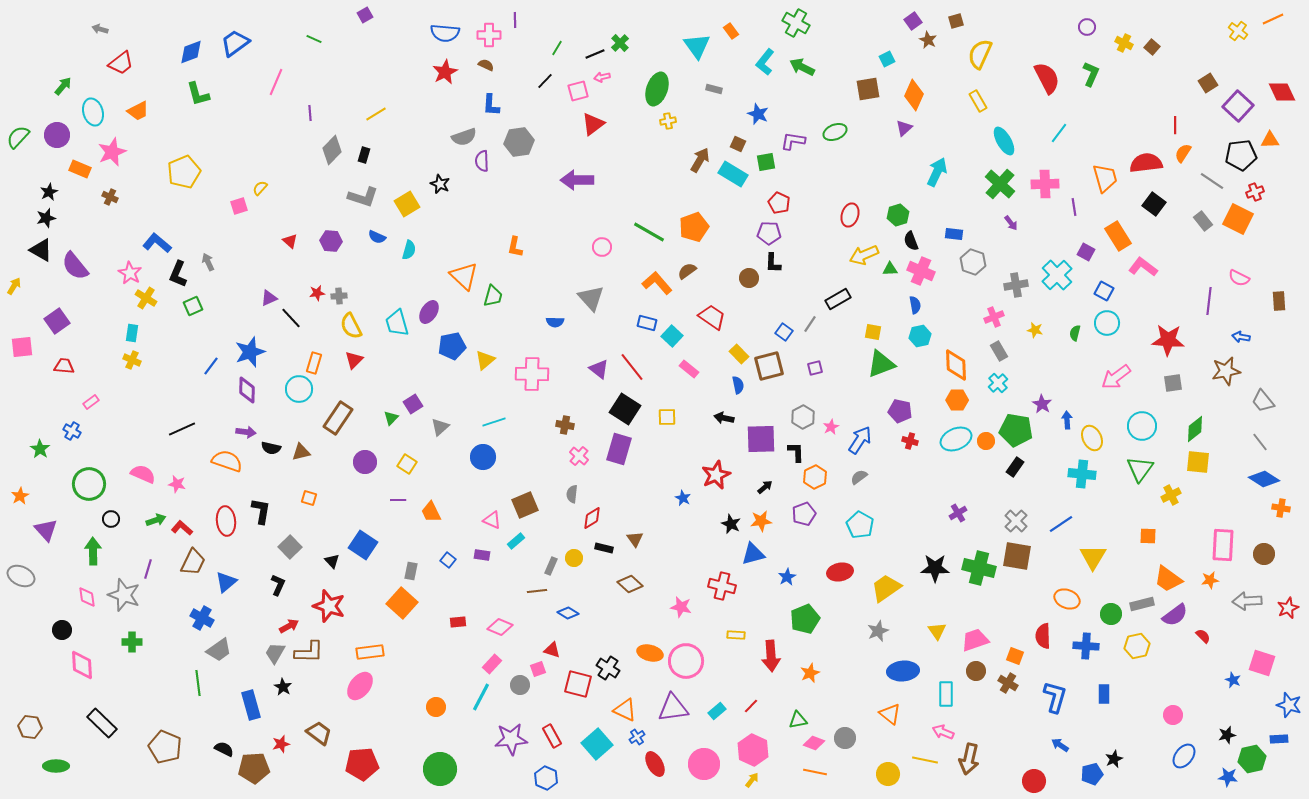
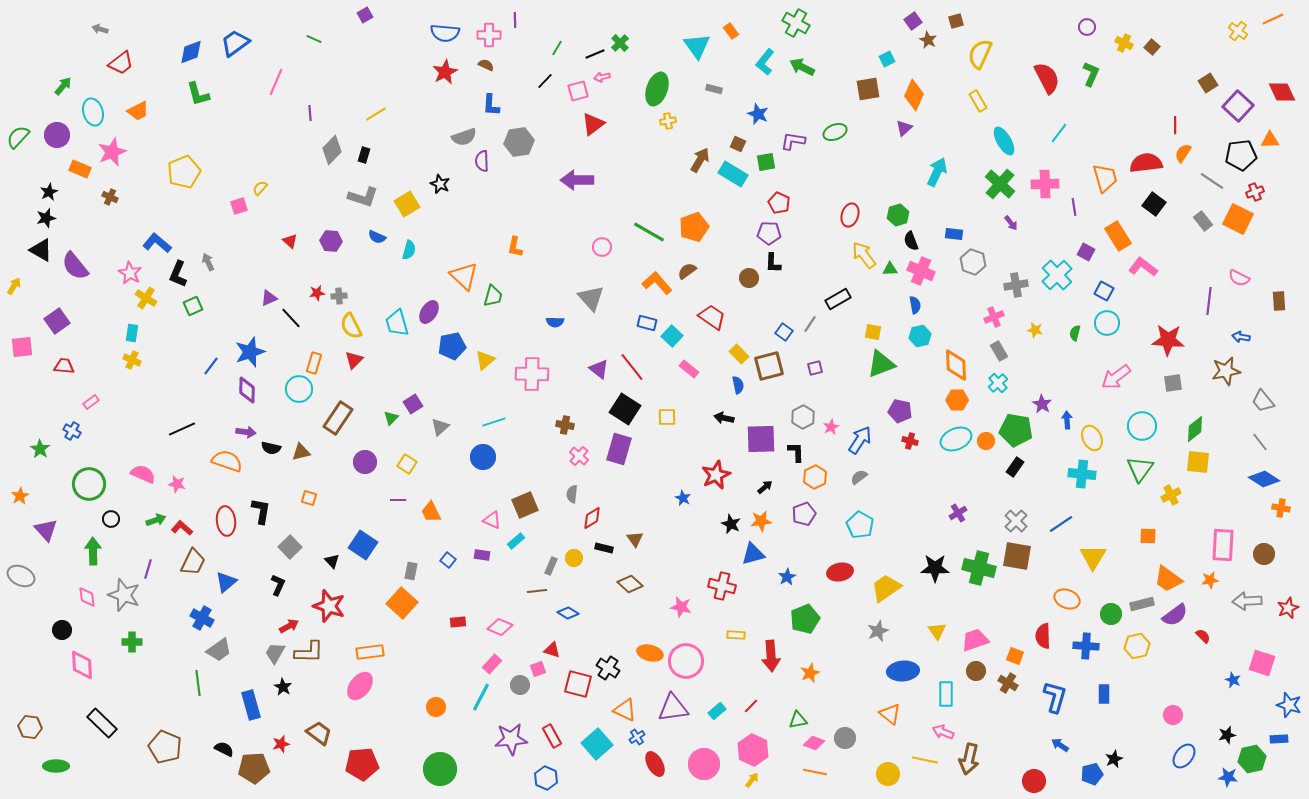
yellow arrow at (864, 255): rotated 76 degrees clockwise
